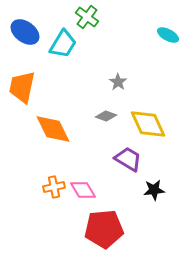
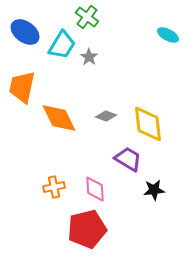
cyan trapezoid: moved 1 px left, 1 px down
gray star: moved 29 px left, 25 px up
yellow diamond: rotated 18 degrees clockwise
orange diamond: moved 6 px right, 11 px up
pink diamond: moved 12 px right, 1 px up; rotated 28 degrees clockwise
red pentagon: moved 17 px left; rotated 9 degrees counterclockwise
